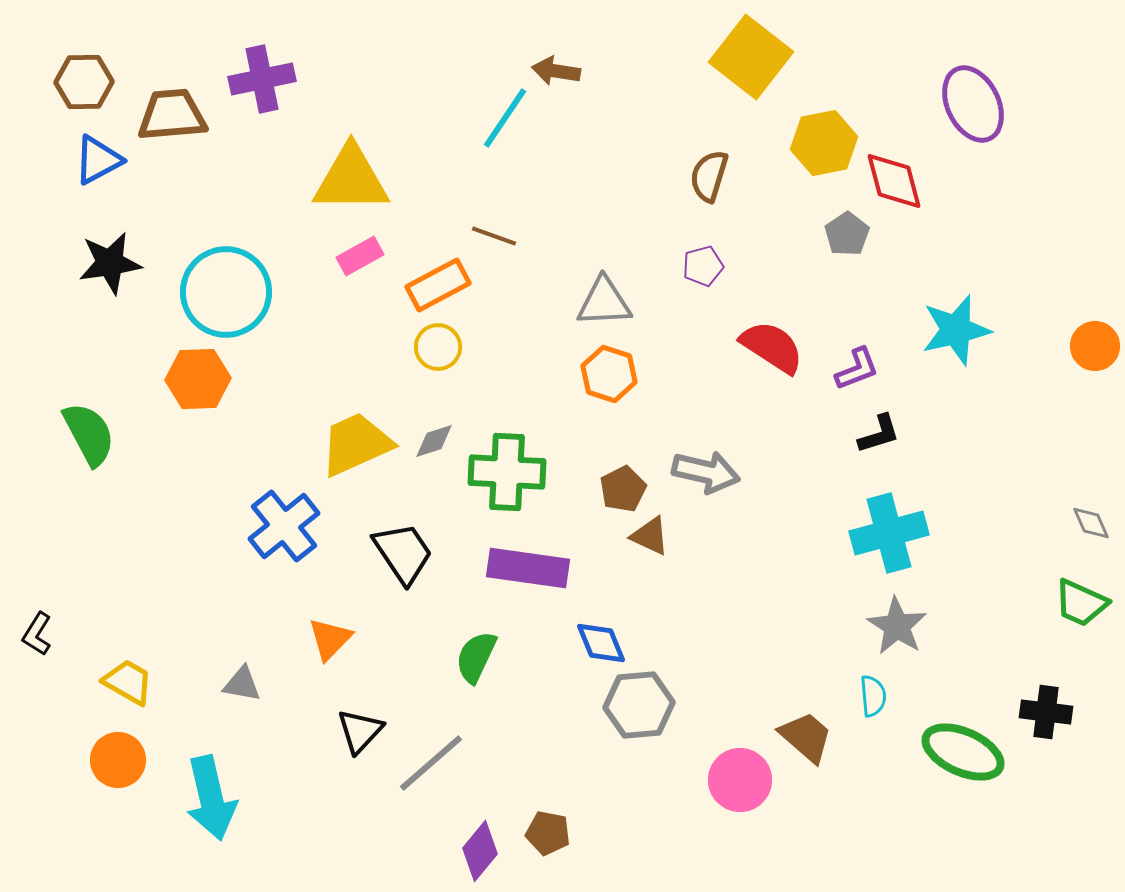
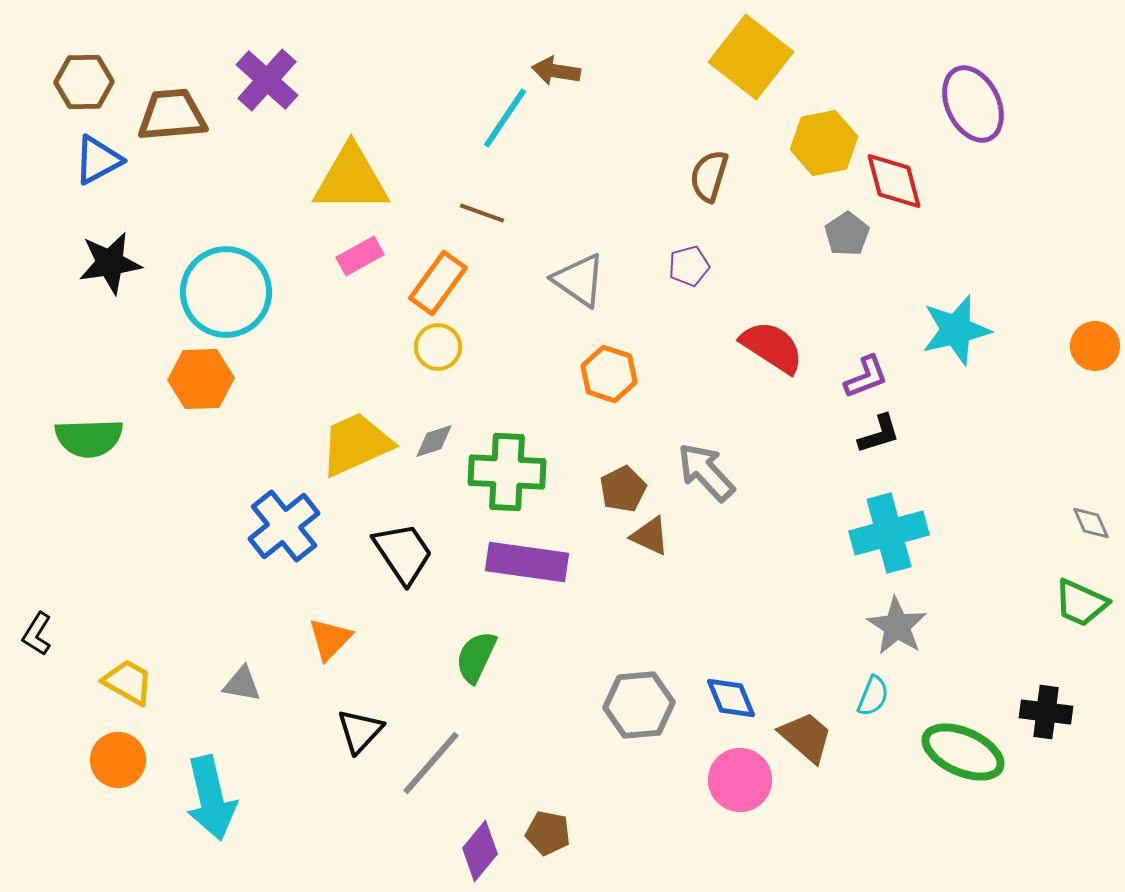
purple cross at (262, 79): moved 5 px right, 1 px down; rotated 36 degrees counterclockwise
brown line at (494, 236): moved 12 px left, 23 px up
purple pentagon at (703, 266): moved 14 px left
orange rectangle at (438, 285): moved 2 px up; rotated 26 degrees counterclockwise
gray triangle at (604, 302): moved 25 px left, 22 px up; rotated 38 degrees clockwise
purple L-shape at (857, 369): moved 9 px right, 8 px down
orange hexagon at (198, 379): moved 3 px right
green semicircle at (89, 434): moved 4 px down; rotated 116 degrees clockwise
gray arrow at (706, 472): rotated 146 degrees counterclockwise
purple rectangle at (528, 568): moved 1 px left, 6 px up
blue diamond at (601, 643): moved 130 px right, 55 px down
cyan semicircle at (873, 696): rotated 27 degrees clockwise
gray line at (431, 763): rotated 8 degrees counterclockwise
